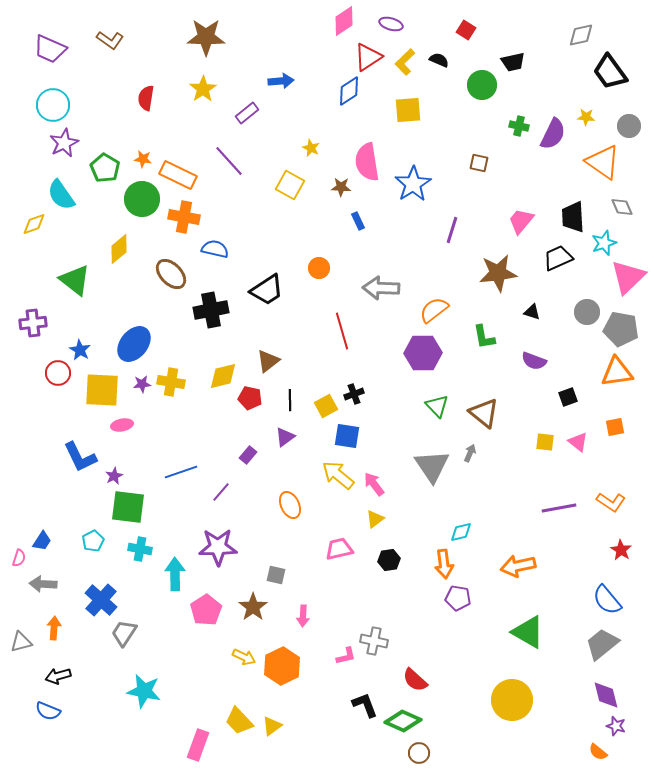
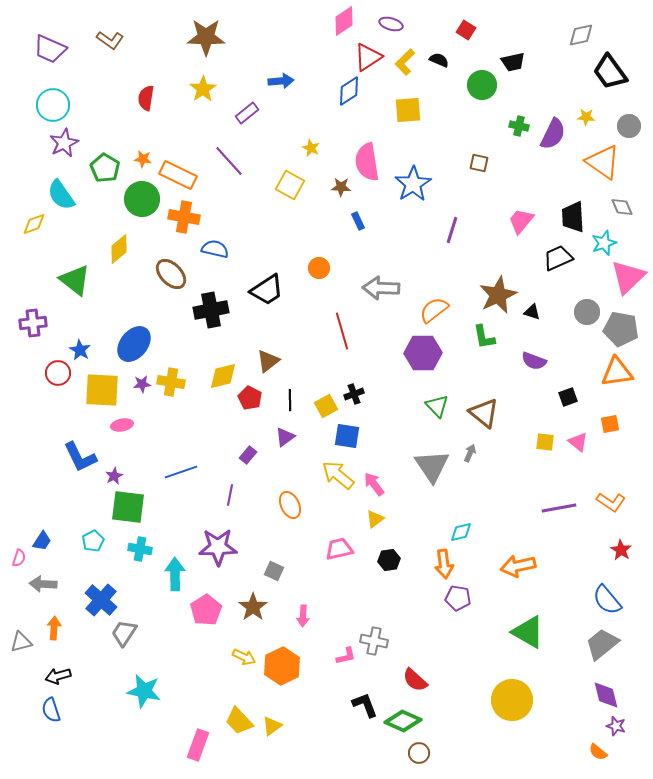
brown star at (498, 273): moved 22 px down; rotated 18 degrees counterclockwise
red pentagon at (250, 398): rotated 15 degrees clockwise
orange square at (615, 427): moved 5 px left, 3 px up
purple line at (221, 492): moved 9 px right, 3 px down; rotated 30 degrees counterclockwise
gray square at (276, 575): moved 2 px left, 4 px up; rotated 12 degrees clockwise
blue semicircle at (48, 711): moved 3 px right, 1 px up; rotated 50 degrees clockwise
